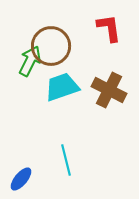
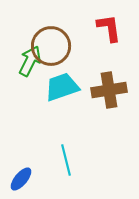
brown cross: rotated 36 degrees counterclockwise
